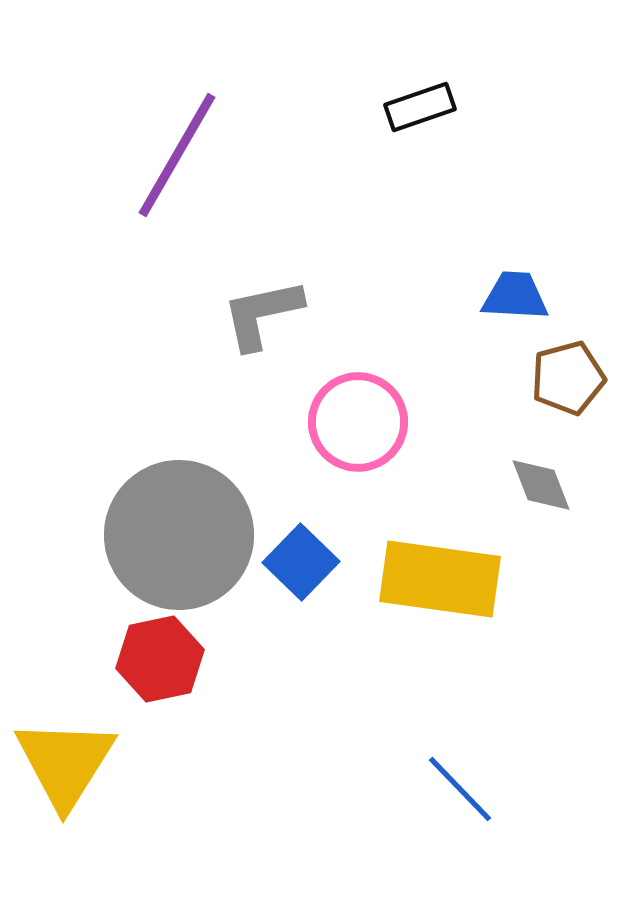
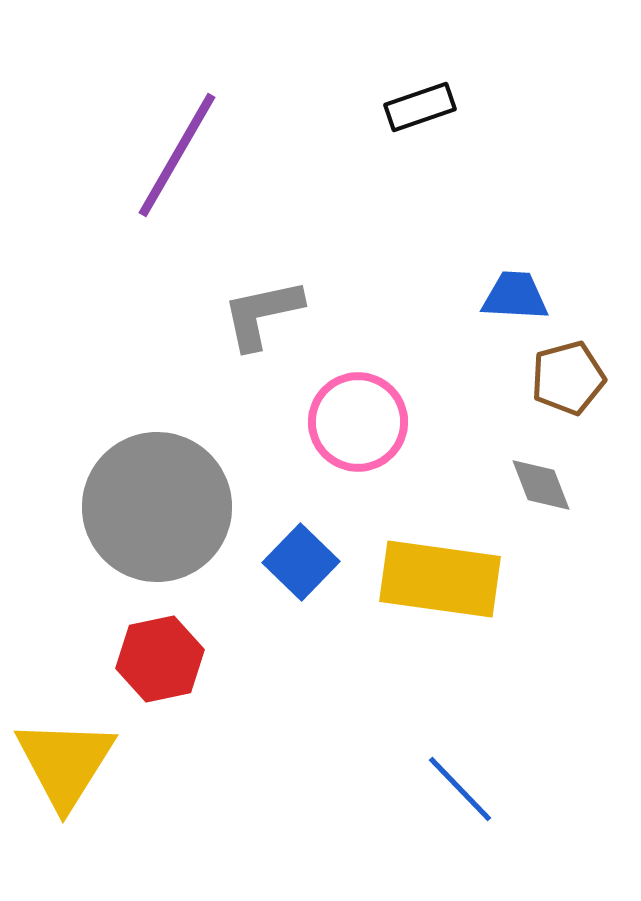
gray circle: moved 22 px left, 28 px up
